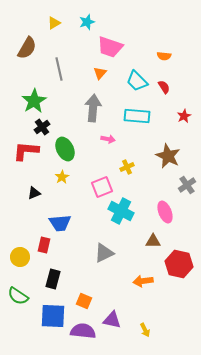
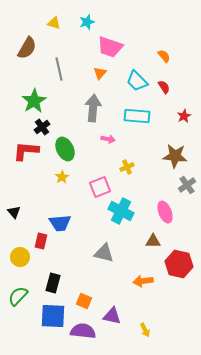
yellow triangle: rotated 48 degrees clockwise
orange semicircle: rotated 136 degrees counterclockwise
brown star: moved 7 px right; rotated 20 degrees counterclockwise
pink square: moved 2 px left
black triangle: moved 20 px left, 19 px down; rotated 48 degrees counterclockwise
red rectangle: moved 3 px left, 4 px up
gray triangle: rotated 40 degrees clockwise
black rectangle: moved 4 px down
green semicircle: rotated 100 degrees clockwise
purple triangle: moved 4 px up
